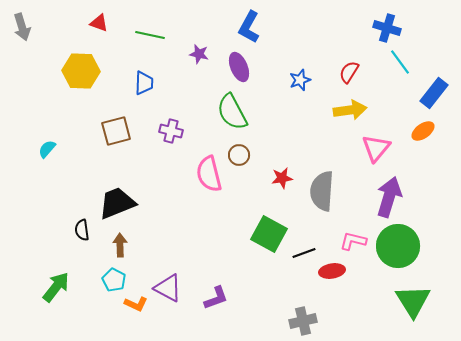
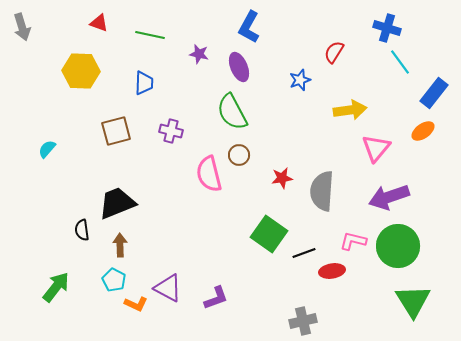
red semicircle: moved 15 px left, 20 px up
purple arrow: rotated 126 degrees counterclockwise
green square: rotated 6 degrees clockwise
